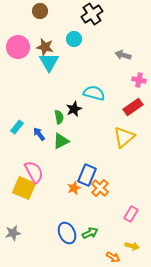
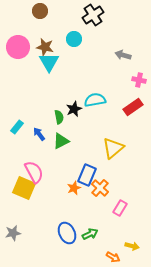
black cross: moved 1 px right, 1 px down
cyan semicircle: moved 1 px right, 7 px down; rotated 25 degrees counterclockwise
yellow triangle: moved 11 px left, 11 px down
pink rectangle: moved 11 px left, 6 px up
green arrow: moved 1 px down
